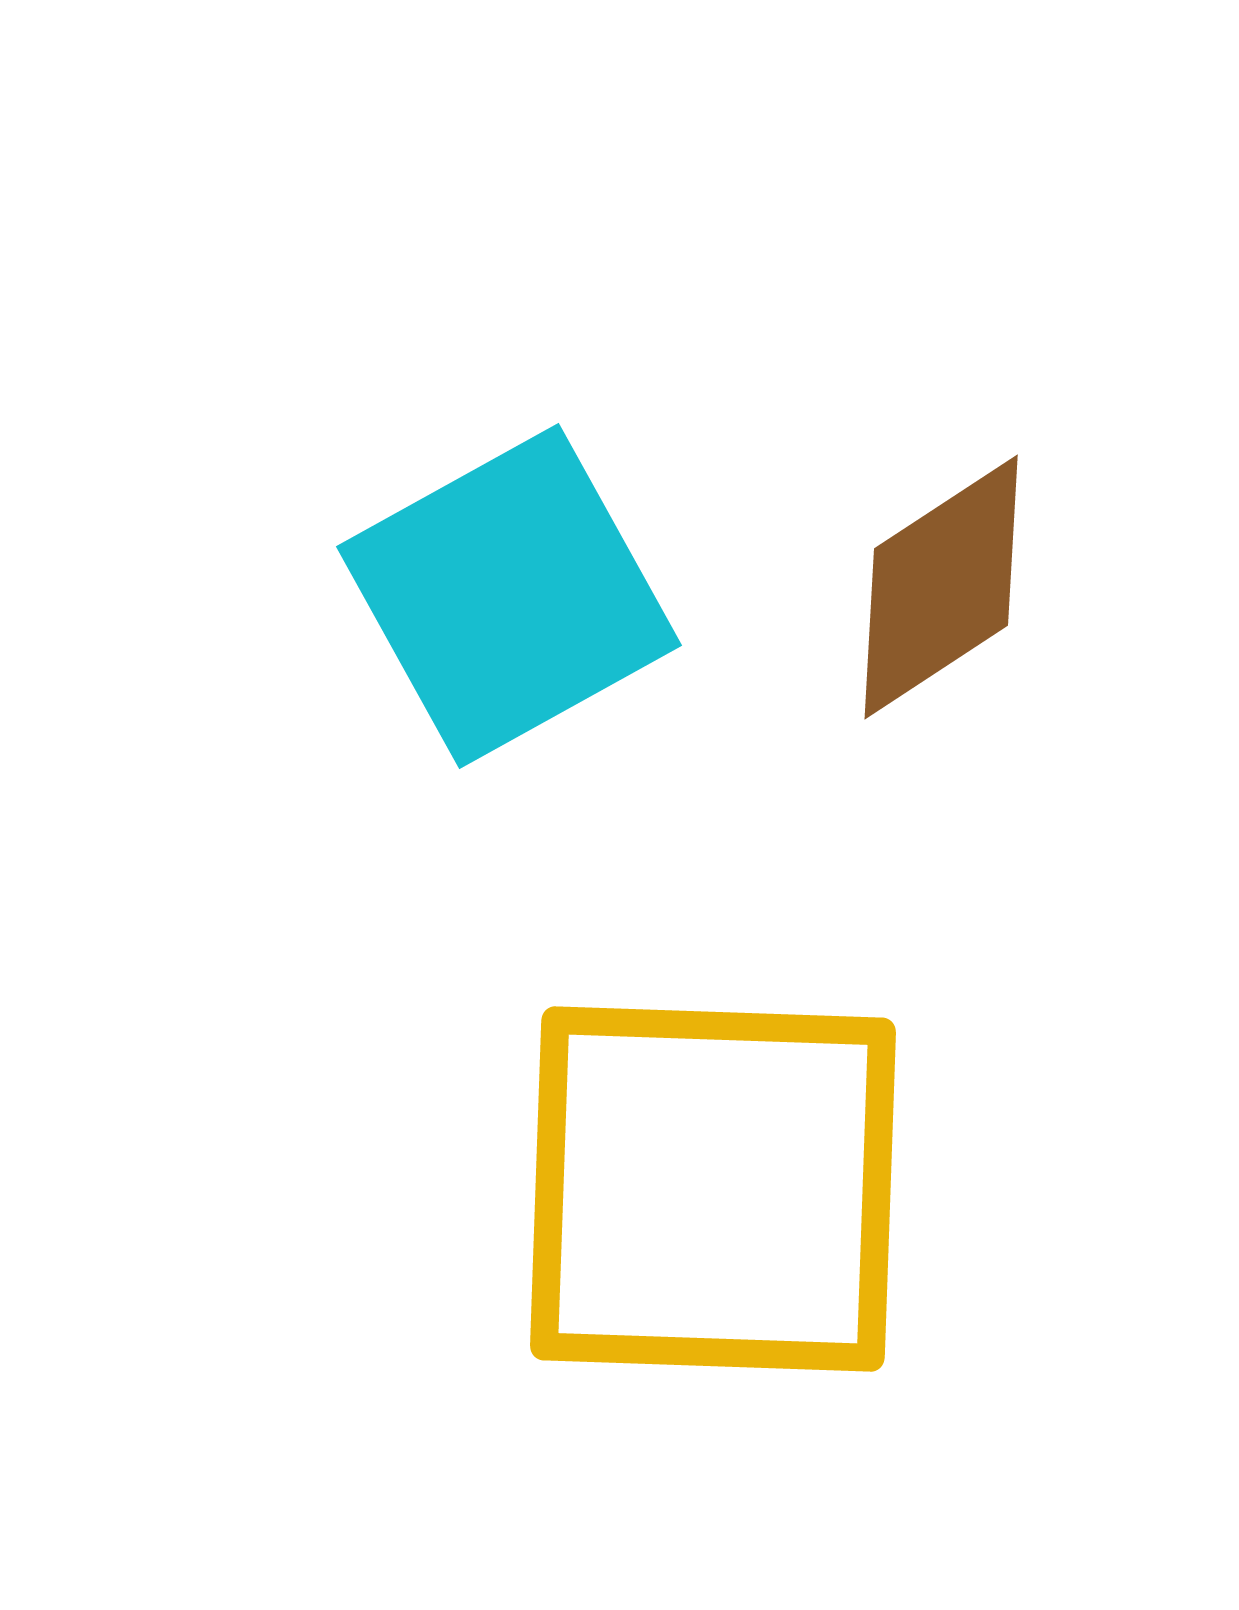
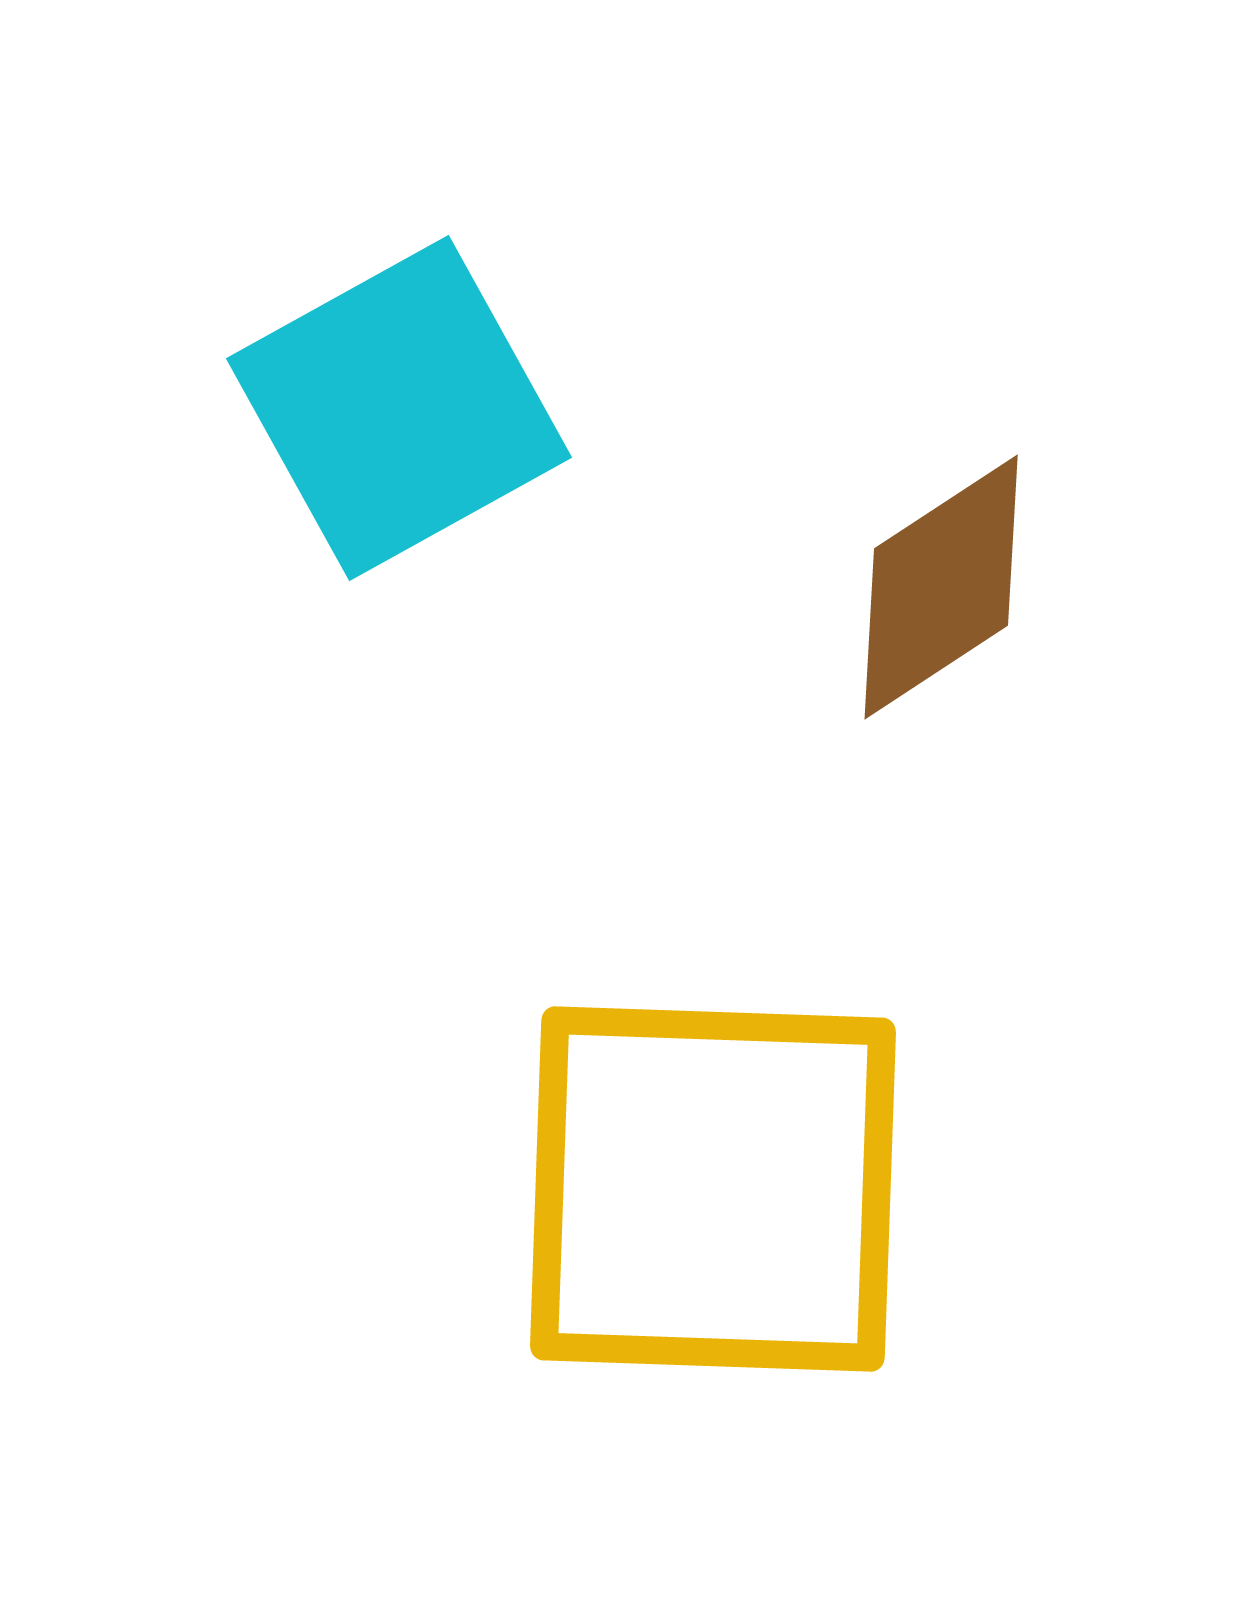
cyan square: moved 110 px left, 188 px up
